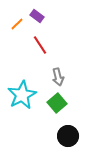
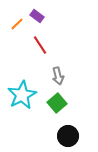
gray arrow: moved 1 px up
